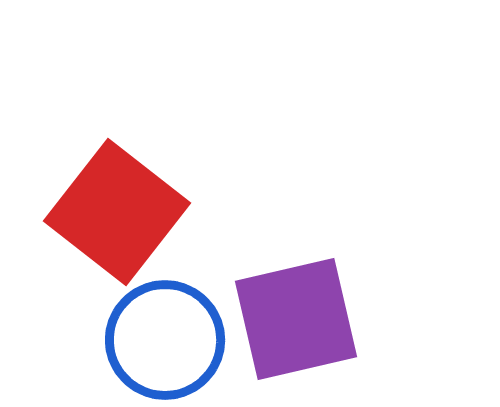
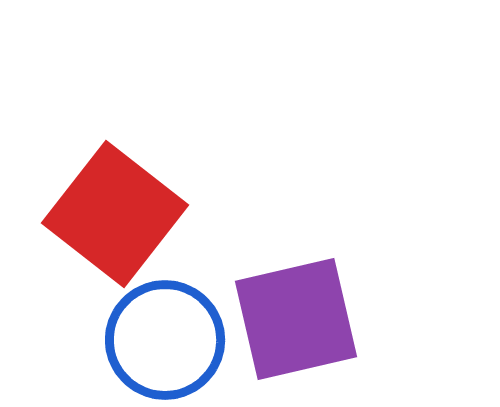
red square: moved 2 px left, 2 px down
